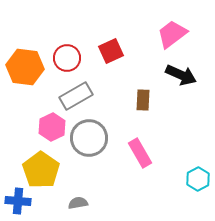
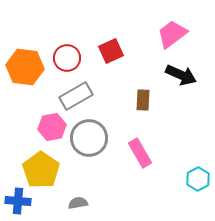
pink hexagon: rotated 16 degrees clockwise
